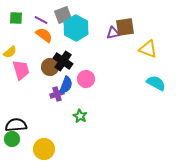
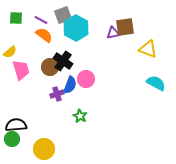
blue semicircle: moved 4 px right
